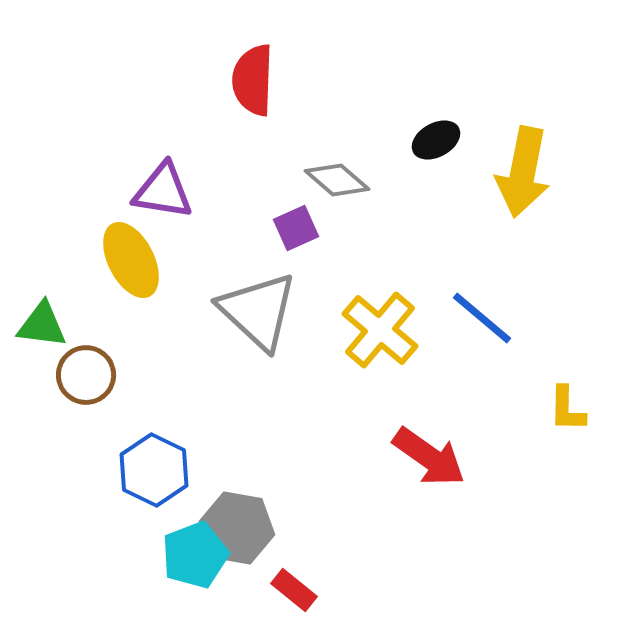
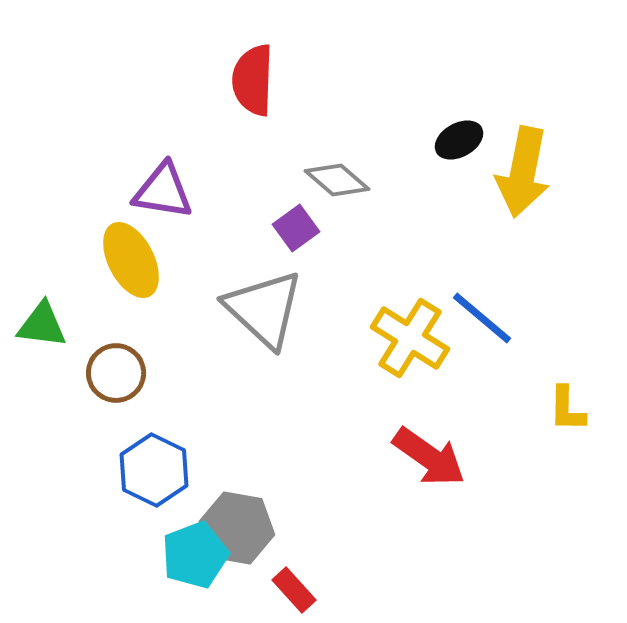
black ellipse: moved 23 px right
purple square: rotated 12 degrees counterclockwise
gray triangle: moved 6 px right, 2 px up
yellow cross: moved 30 px right, 8 px down; rotated 8 degrees counterclockwise
brown circle: moved 30 px right, 2 px up
red rectangle: rotated 9 degrees clockwise
